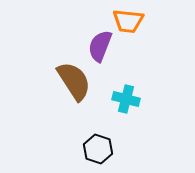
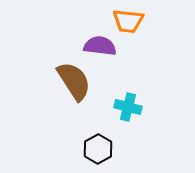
purple semicircle: rotated 76 degrees clockwise
cyan cross: moved 2 px right, 8 px down
black hexagon: rotated 12 degrees clockwise
